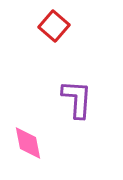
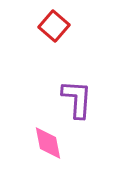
pink diamond: moved 20 px right
